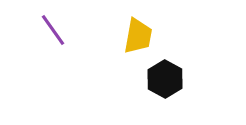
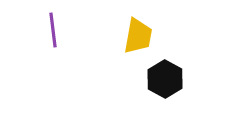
purple line: rotated 28 degrees clockwise
